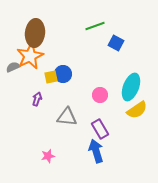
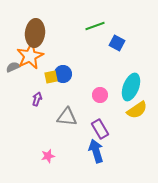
blue square: moved 1 px right
